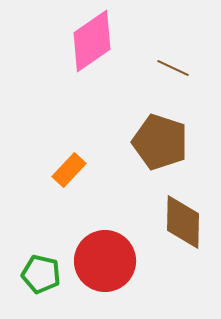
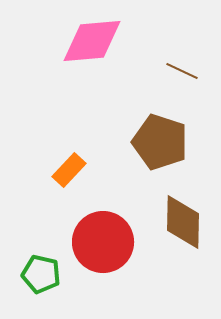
pink diamond: rotated 30 degrees clockwise
brown line: moved 9 px right, 3 px down
red circle: moved 2 px left, 19 px up
